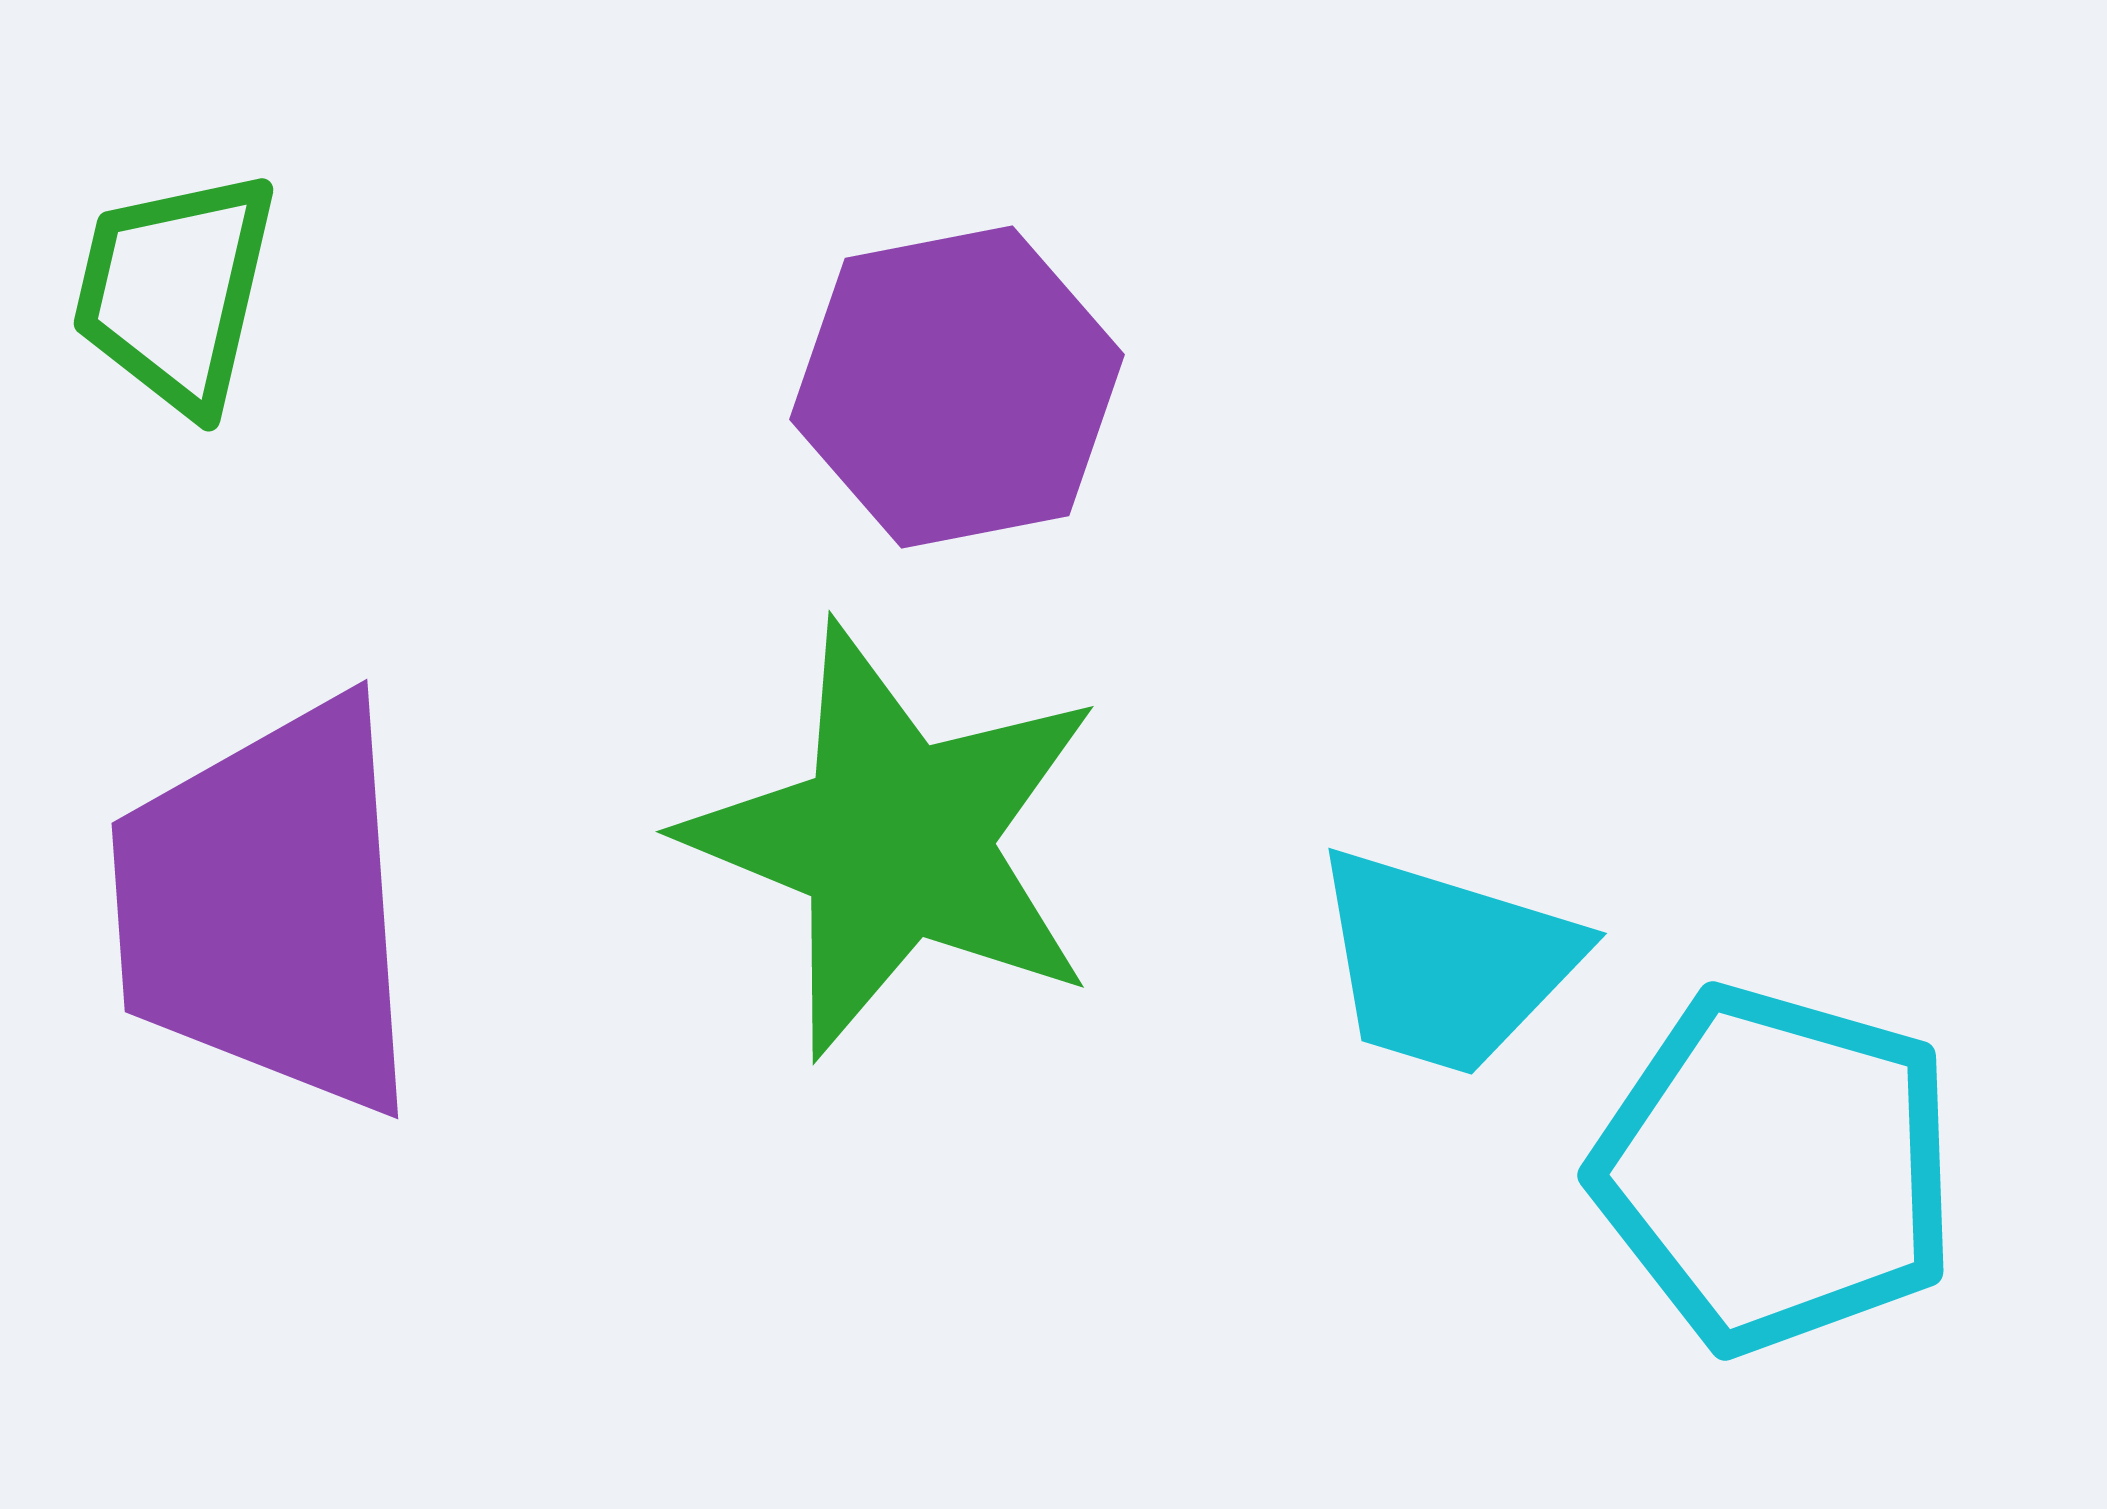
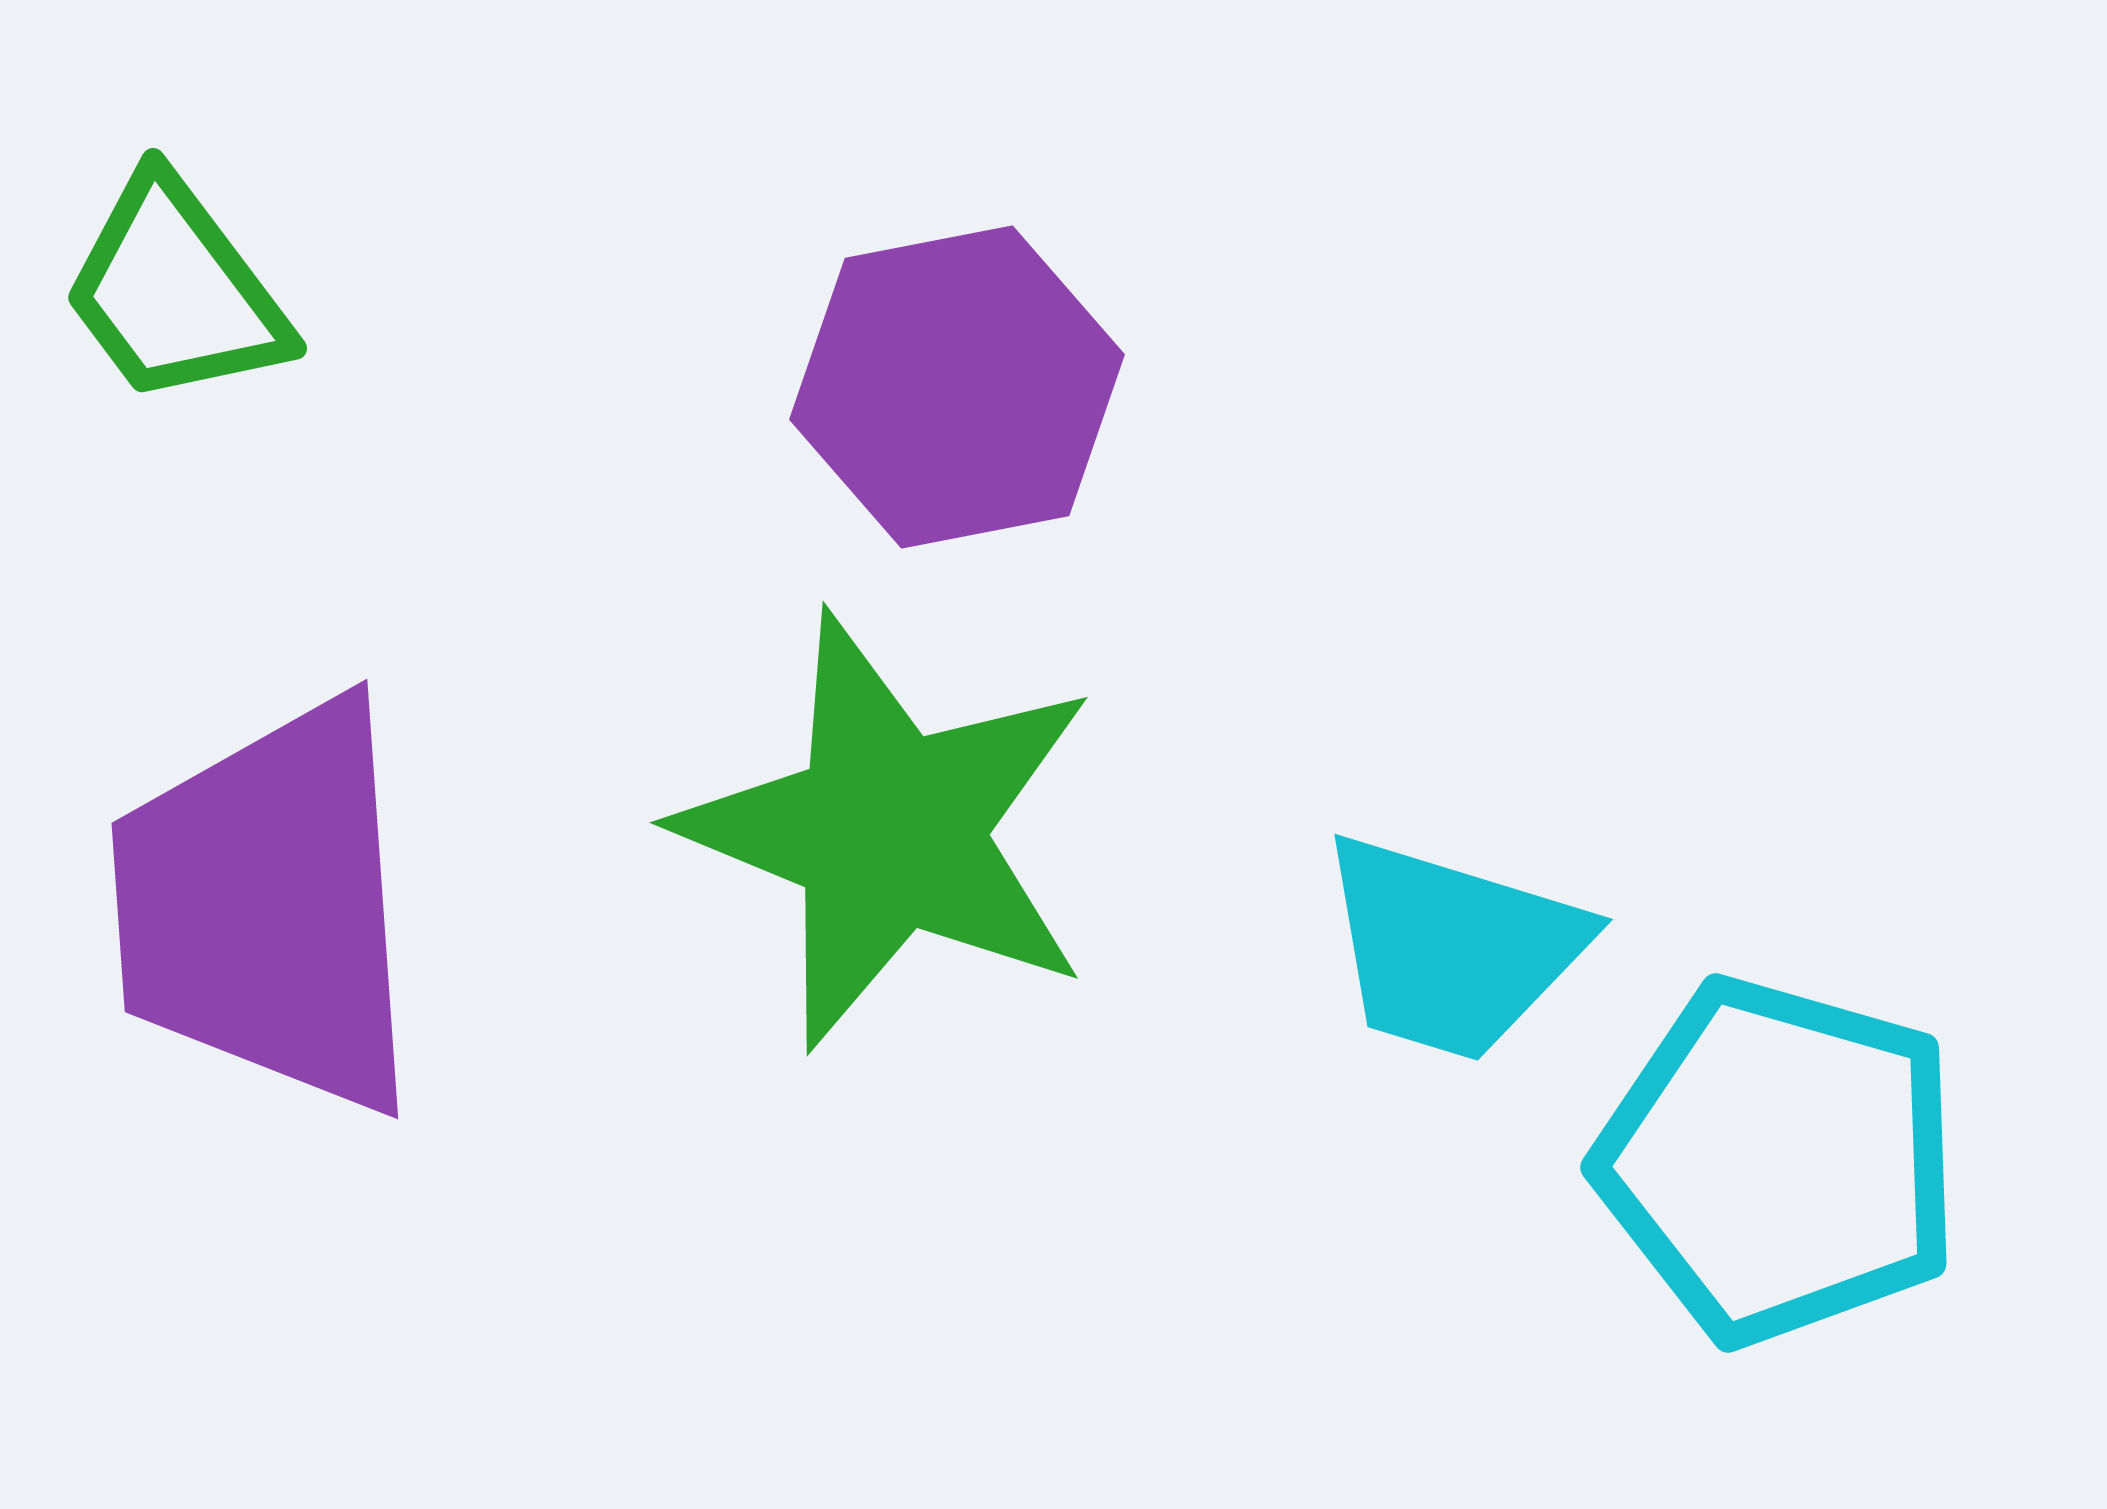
green trapezoid: rotated 50 degrees counterclockwise
green star: moved 6 px left, 9 px up
cyan trapezoid: moved 6 px right, 14 px up
cyan pentagon: moved 3 px right, 8 px up
